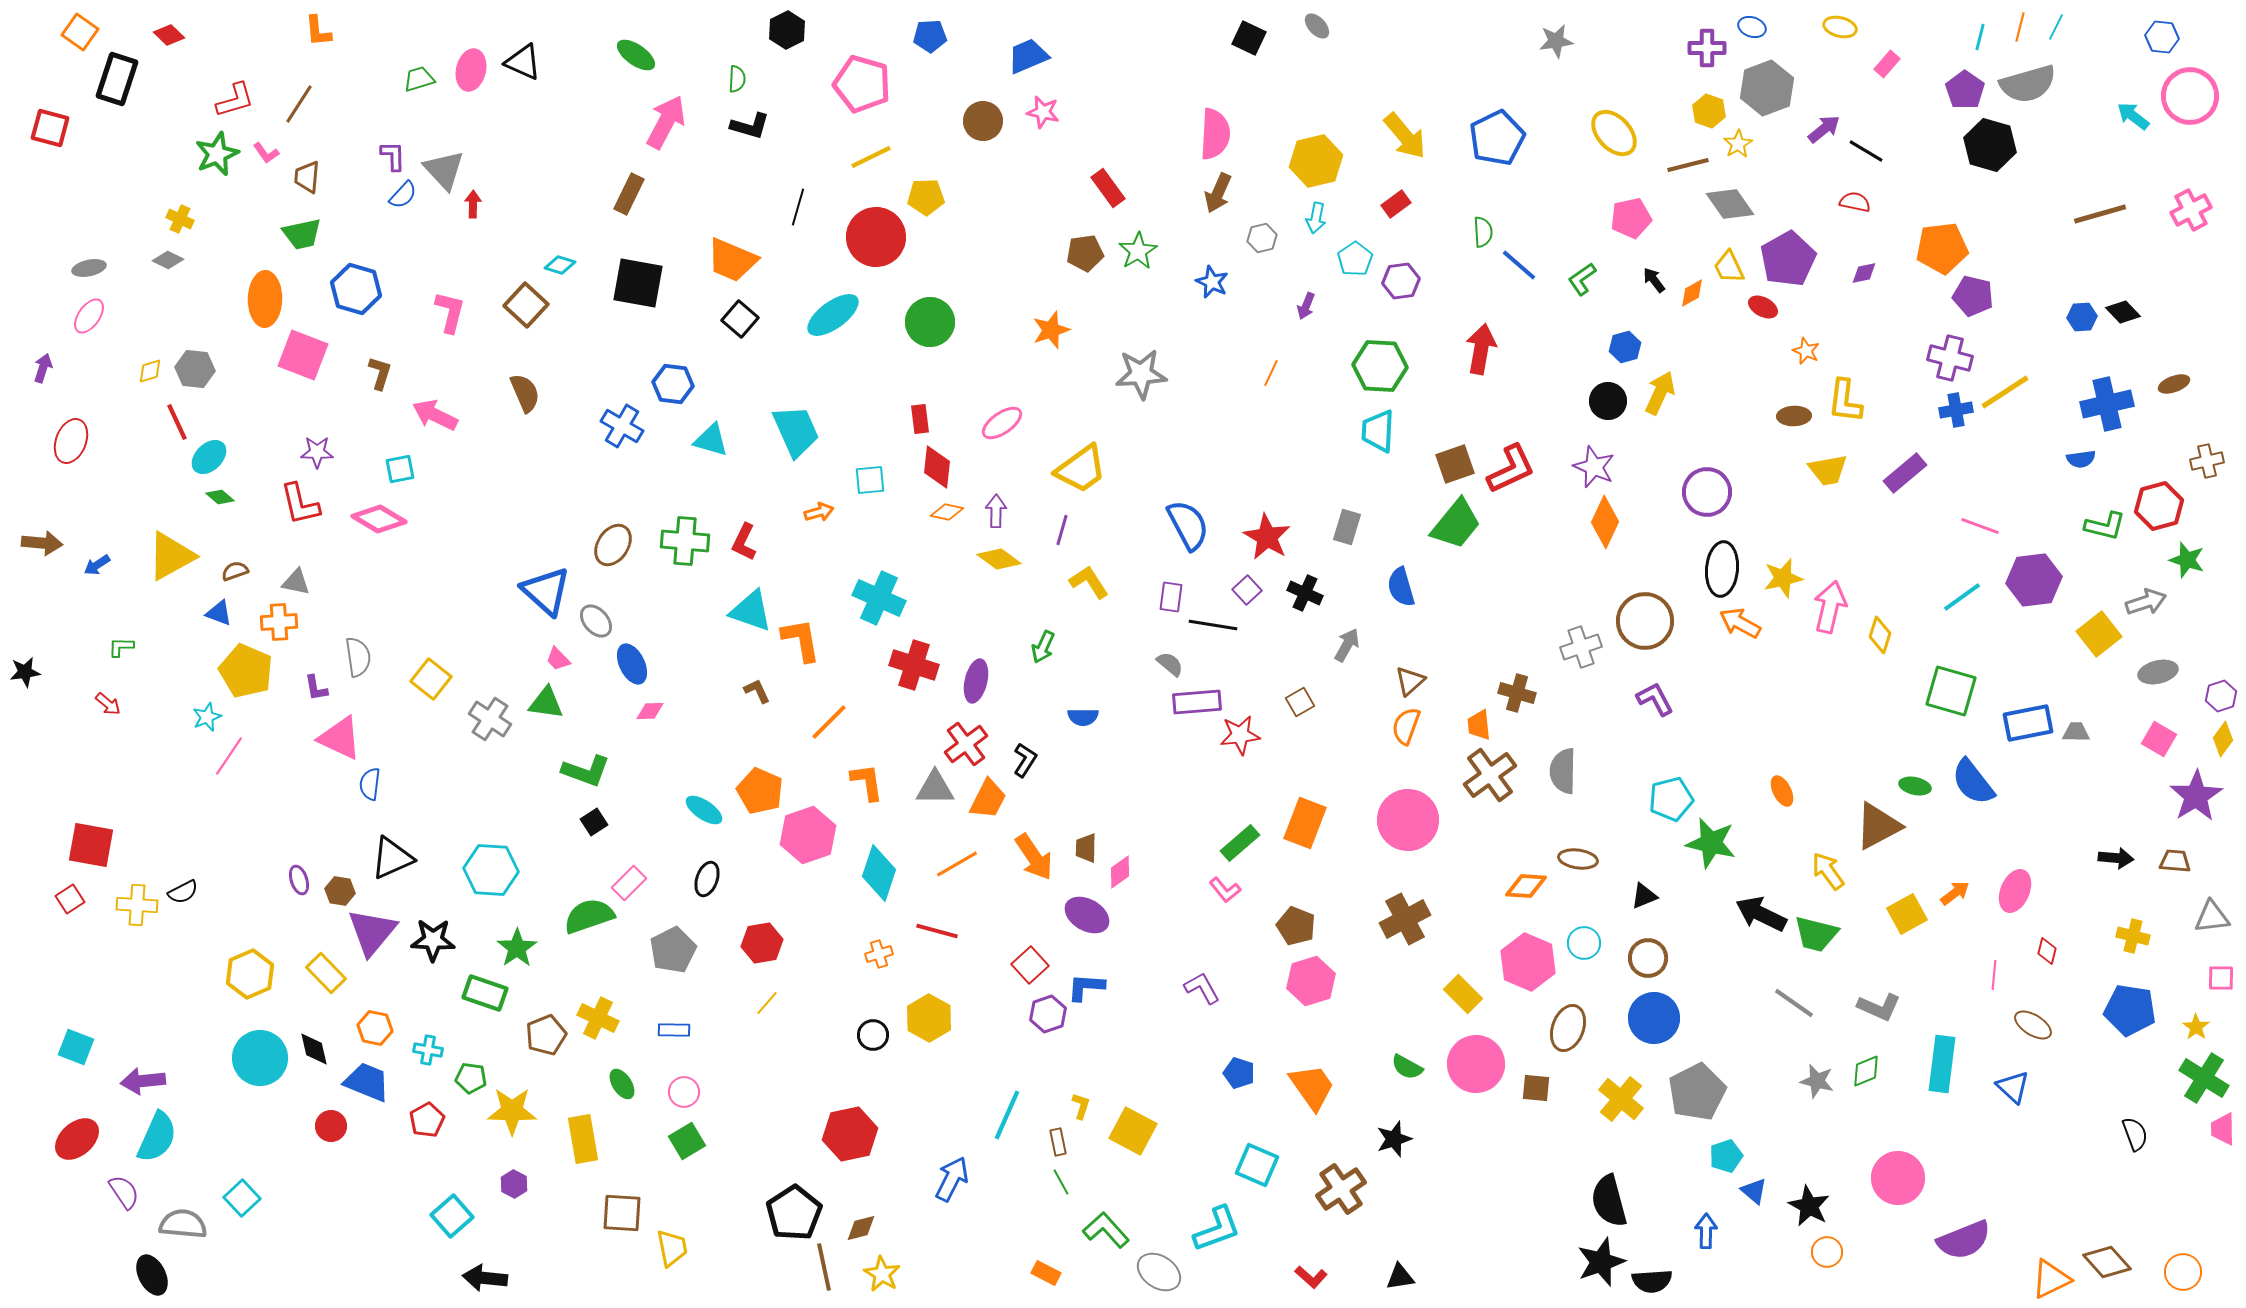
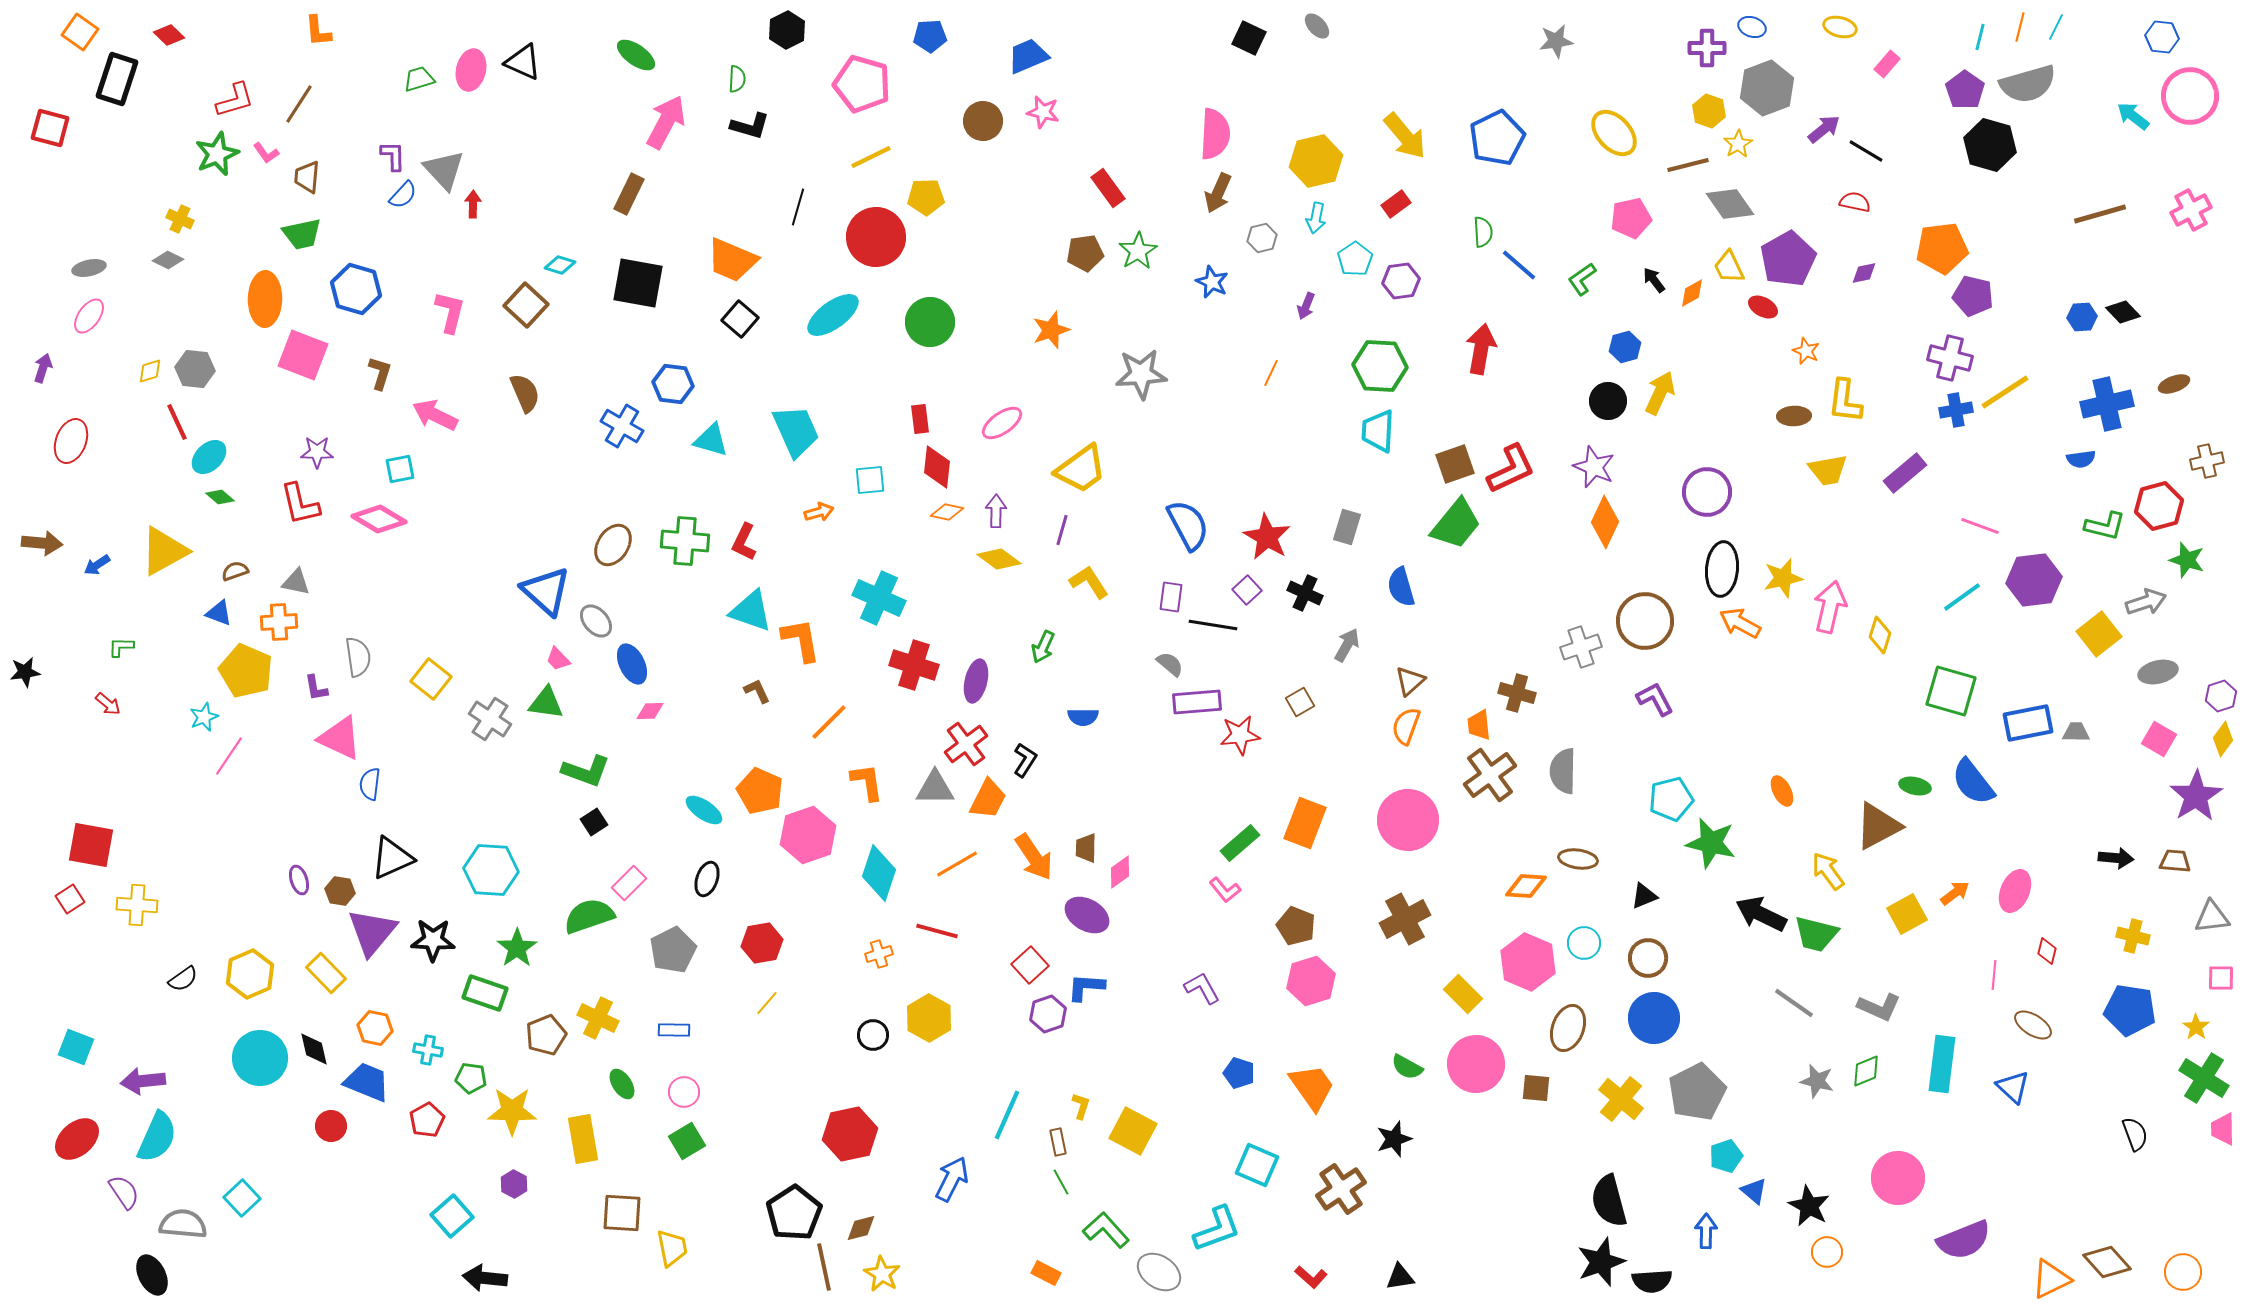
yellow triangle at (171, 556): moved 7 px left, 5 px up
cyan star at (207, 717): moved 3 px left
black semicircle at (183, 892): moved 87 px down; rotated 8 degrees counterclockwise
